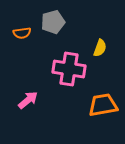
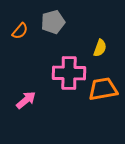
orange semicircle: moved 2 px left, 2 px up; rotated 42 degrees counterclockwise
pink cross: moved 4 px down; rotated 8 degrees counterclockwise
pink arrow: moved 2 px left
orange trapezoid: moved 16 px up
